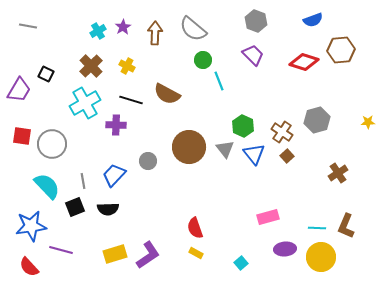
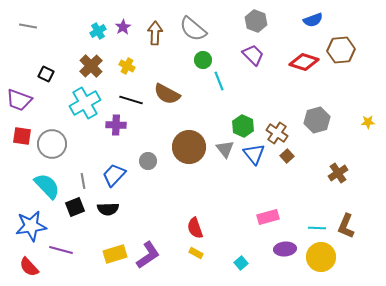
purple trapezoid at (19, 90): moved 10 px down; rotated 80 degrees clockwise
brown cross at (282, 132): moved 5 px left, 1 px down
